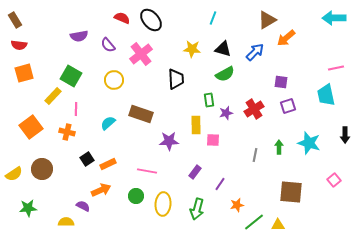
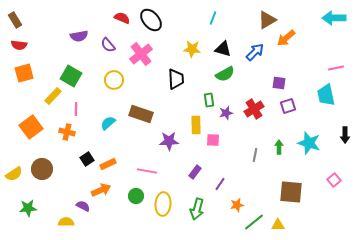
purple square at (281, 82): moved 2 px left, 1 px down
